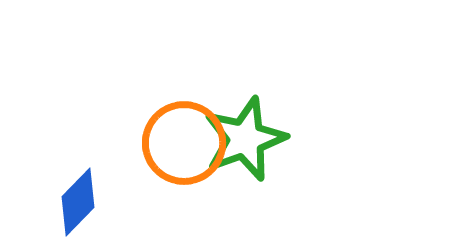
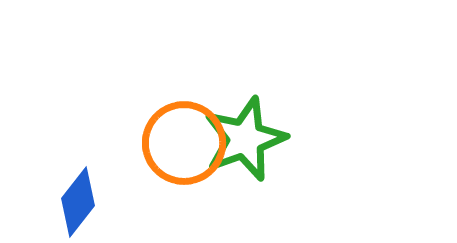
blue diamond: rotated 6 degrees counterclockwise
